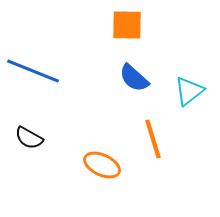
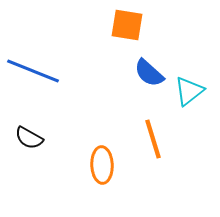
orange square: rotated 8 degrees clockwise
blue semicircle: moved 15 px right, 5 px up
orange ellipse: rotated 63 degrees clockwise
